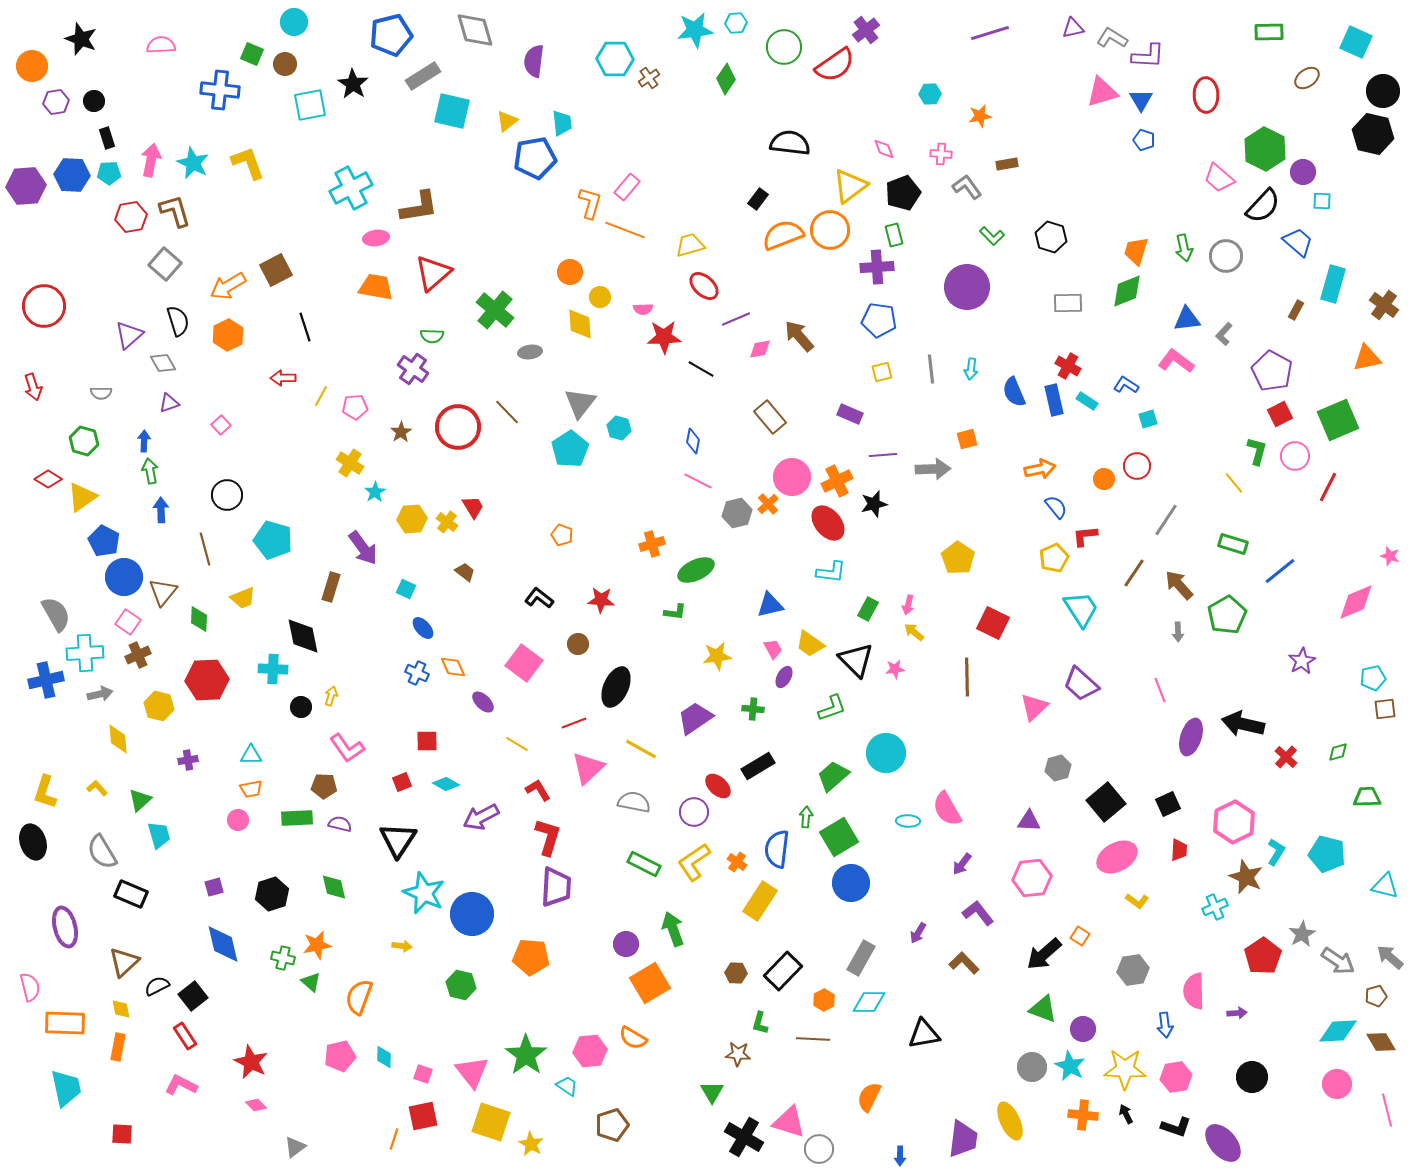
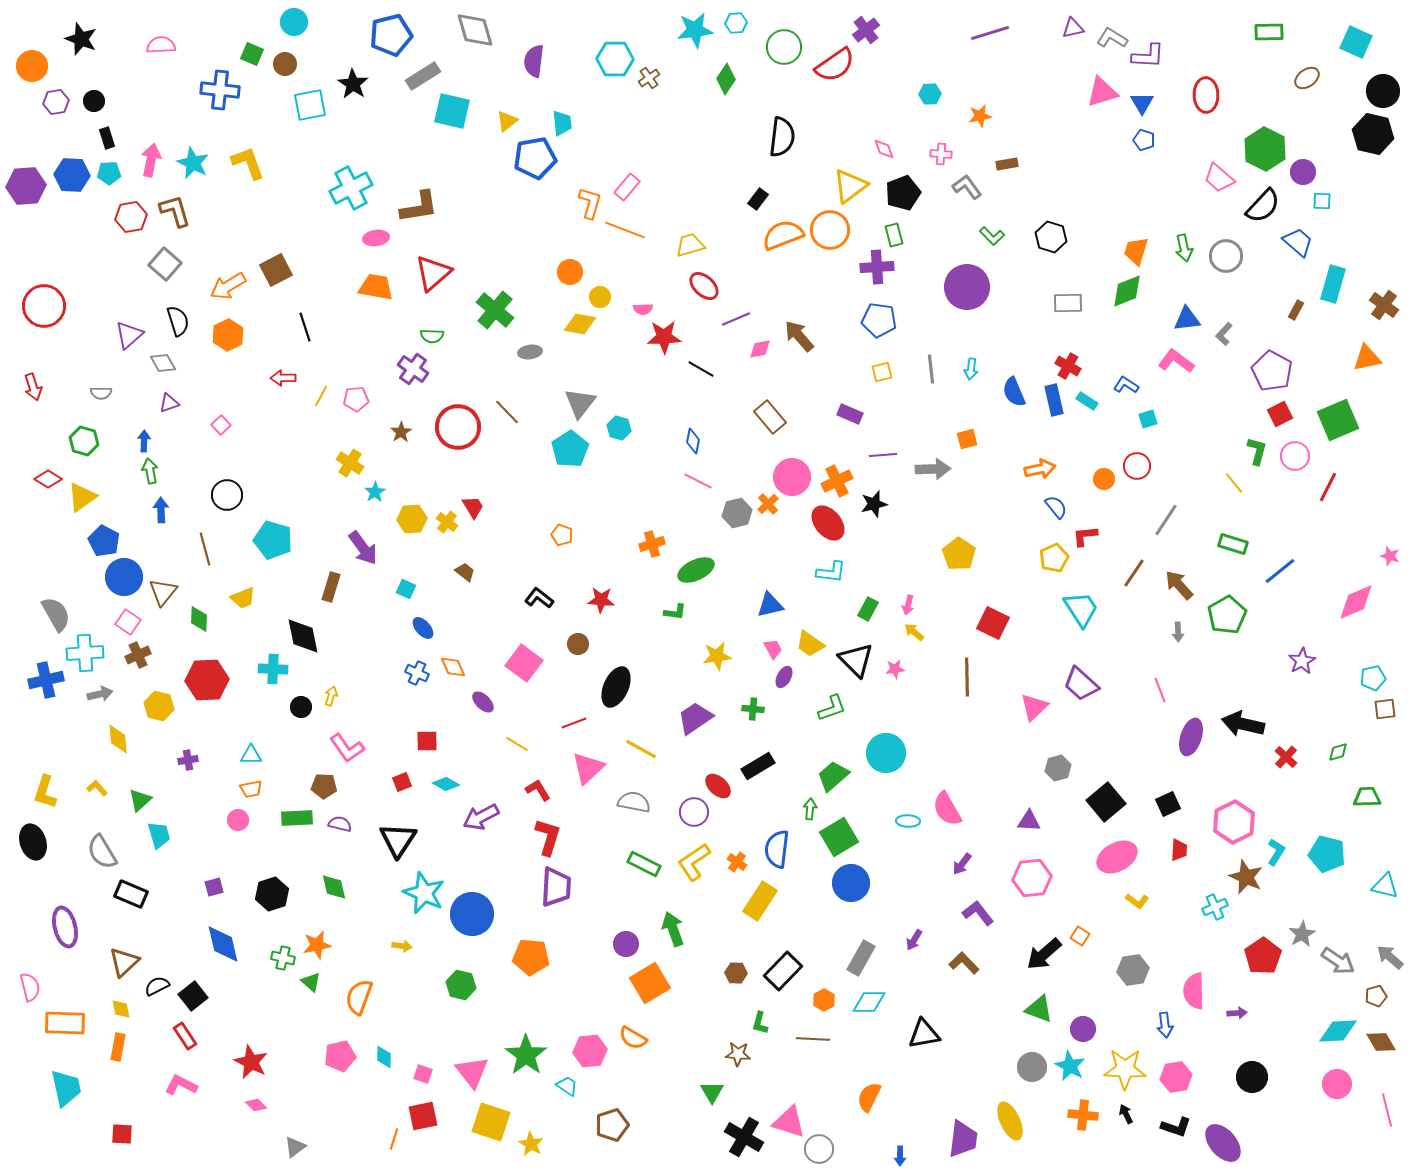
blue triangle at (1141, 100): moved 1 px right, 3 px down
black semicircle at (790, 143): moved 8 px left, 6 px up; rotated 90 degrees clockwise
yellow diamond at (580, 324): rotated 76 degrees counterclockwise
pink pentagon at (355, 407): moved 1 px right, 8 px up
yellow pentagon at (958, 558): moved 1 px right, 4 px up
green arrow at (806, 817): moved 4 px right, 8 px up
purple arrow at (918, 933): moved 4 px left, 7 px down
green triangle at (1043, 1009): moved 4 px left
